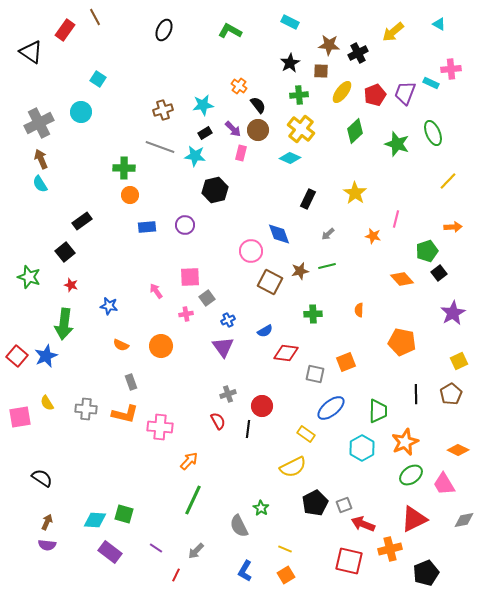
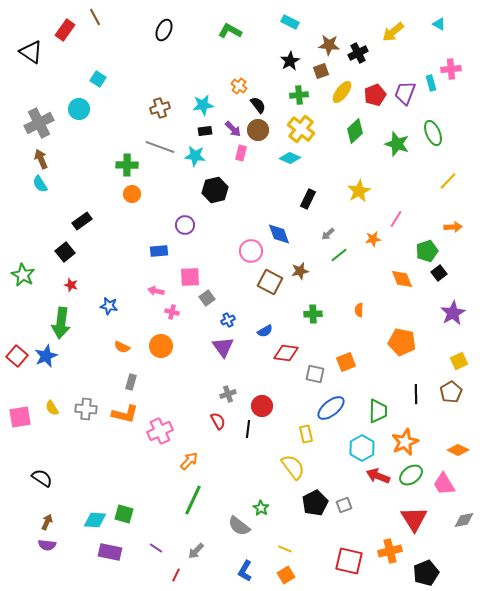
black star at (290, 63): moved 2 px up
brown square at (321, 71): rotated 21 degrees counterclockwise
cyan rectangle at (431, 83): rotated 49 degrees clockwise
brown cross at (163, 110): moved 3 px left, 2 px up
cyan circle at (81, 112): moved 2 px left, 3 px up
black rectangle at (205, 133): moved 2 px up; rotated 24 degrees clockwise
green cross at (124, 168): moved 3 px right, 3 px up
yellow star at (355, 193): moved 4 px right, 2 px up; rotated 10 degrees clockwise
orange circle at (130, 195): moved 2 px right, 1 px up
pink line at (396, 219): rotated 18 degrees clockwise
blue rectangle at (147, 227): moved 12 px right, 24 px down
orange star at (373, 236): moved 3 px down; rotated 21 degrees counterclockwise
green line at (327, 266): moved 12 px right, 11 px up; rotated 24 degrees counterclockwise
green star at (29, 277): moved 6 px left, 2 px up; rotated 10 degrees clockwise
orange diamond at (402, 279): rotated 20 degrees clockwise
pink arrow at (156, 291): rotated 42 degrees counterclockwise
pink cross at (186, 314): moved 14 px left, 2 px up; rotated 24 degrees clockwise
green arrow at (64, 324): moved 3 px left, 1 px up
orange semicircle at (121, 345): moved 1 px right, 2 px down
gray rectangle at (131, 382): rotated 35 degrees clockwise
brown pentagon at (451, 394): moved 2 px up
yellow semicircle at (47, 403): moved 5 px right, 5 px down
pink cross at (160, 427): moved 4 px down; rotated 30 degrees counterclockwise
yellow rectangle at (306, 434): rotated 42 degrees clockwise
yellow semicircle at (293, 467): rotated 100 degrees counterclockwise
red triangle at (414, 519): rotated 36 degrees counterclockwise
red arrow at (363, 524): moved 15 px right, 48 px up
gray semicircle at (239, 526): rotated 25 degrees counterclockwise
orange cross at (390, 549): moved 2 px down
purple rectangle at (110, 552): rotated 25 degrees counterclockwise
